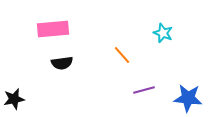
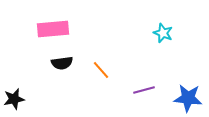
orange line: moved 21 px left, 15 px down
